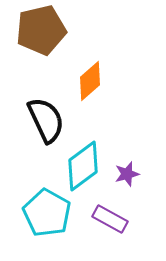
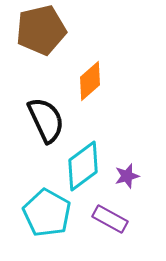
purple star: moved 2 px down
